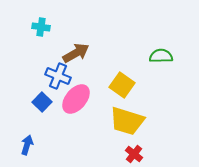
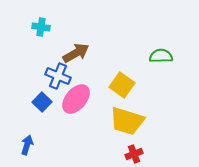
red cross: rotated 30 degrees clockwise
